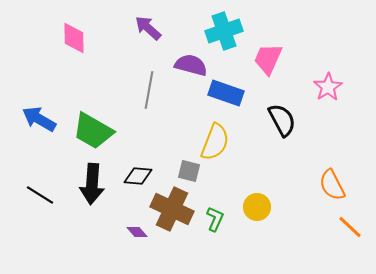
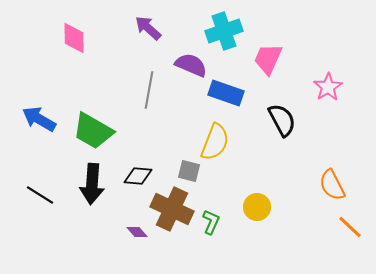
purple semicircle: rotated 8 degrees clockwise
green L-shape: moved 4 px left, 3 px down
